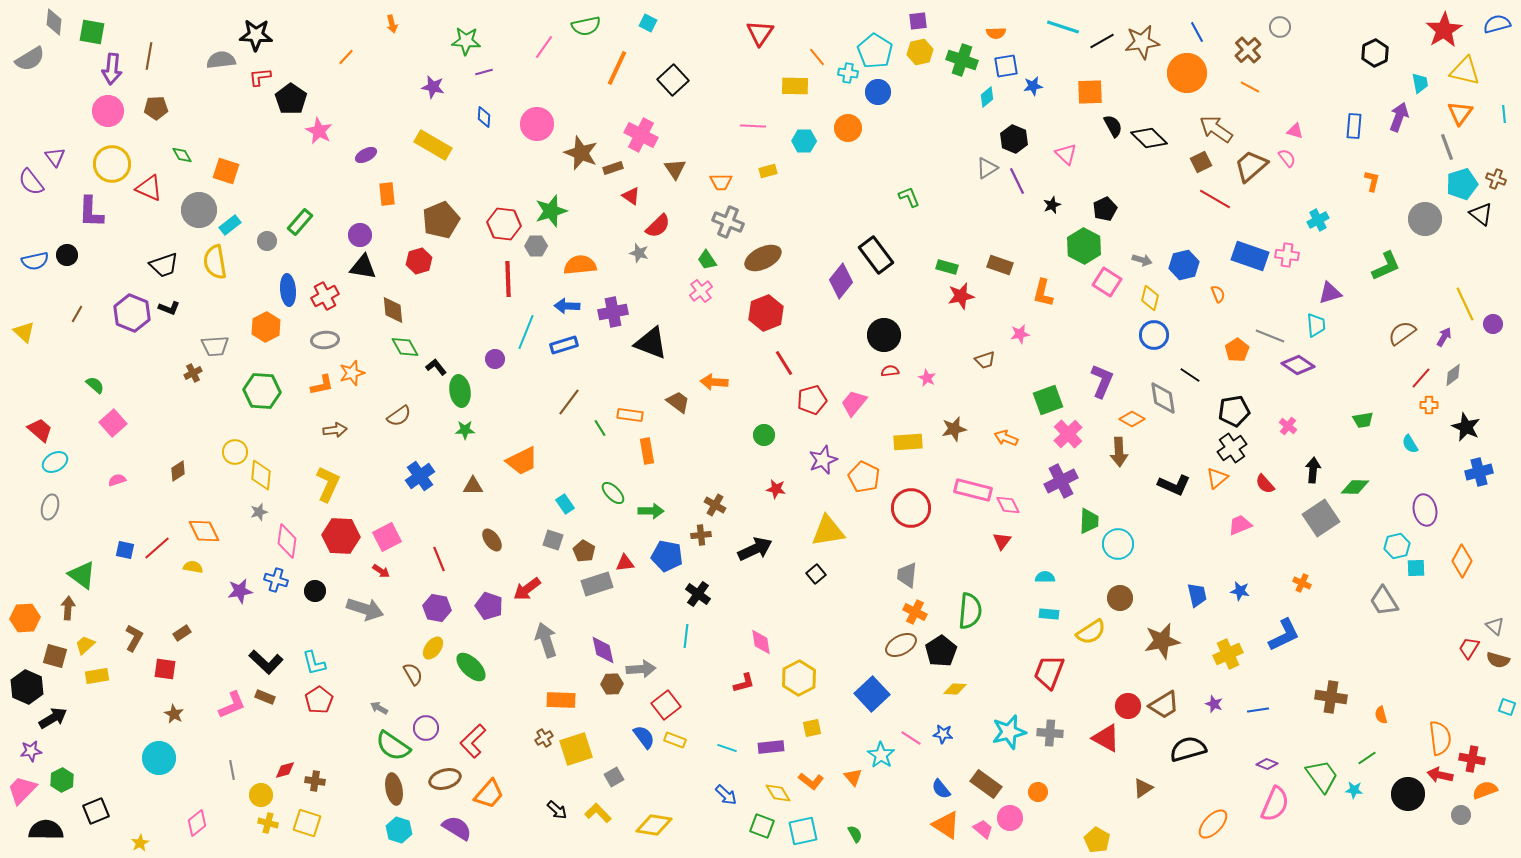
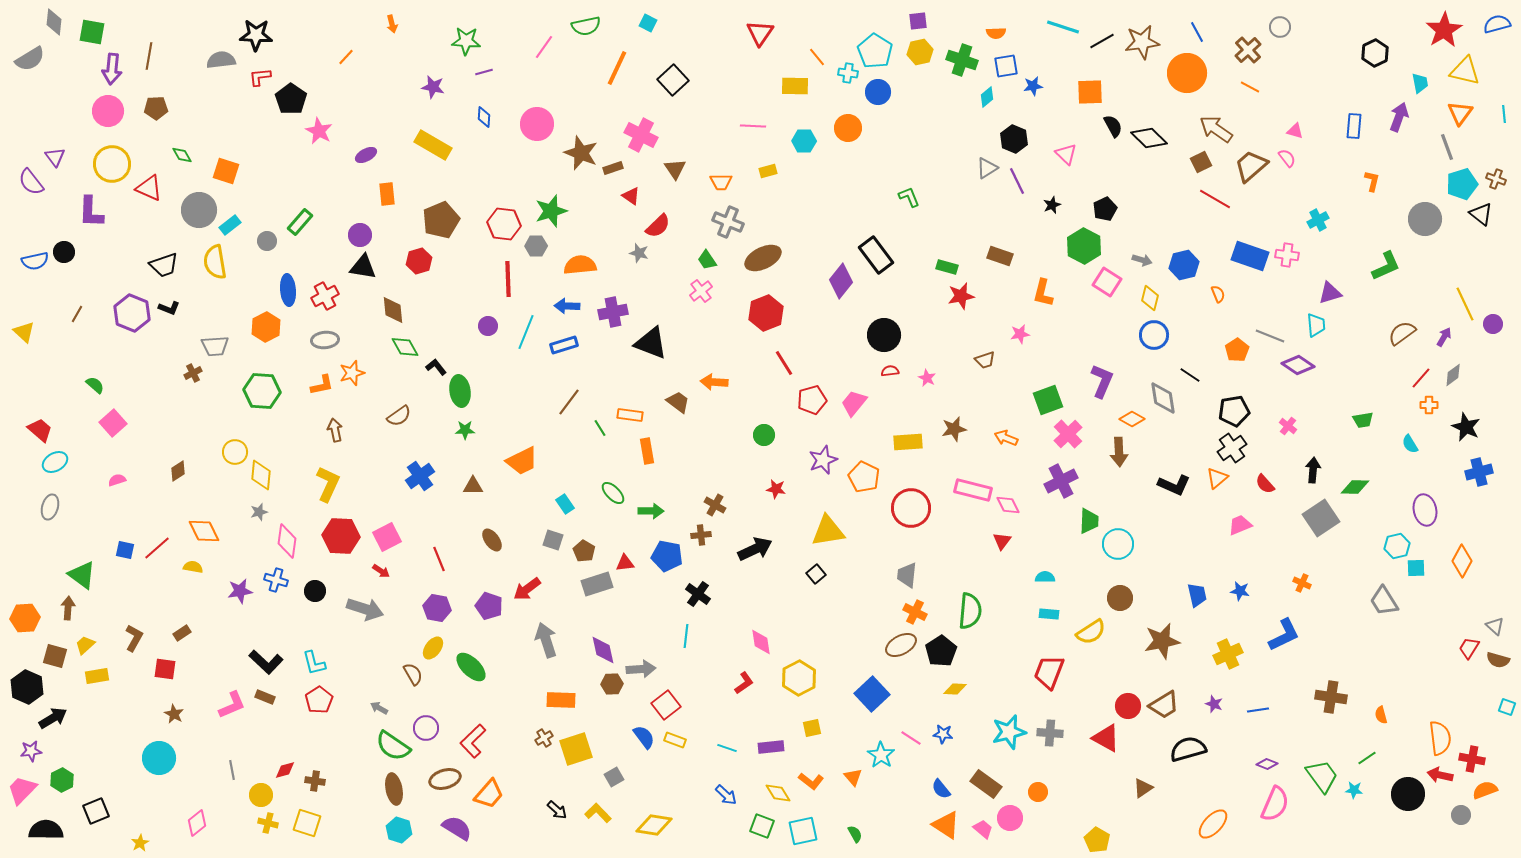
black circle at (67, 255): moved 3 px left, 3 px up
brown rectangle at (1000, 265): moved 9 px up
purple circle at (495, 359): moved 7 px left, 33 px up
brown arrow at (335, 430): rotated 95 degrees counterclockwise
red L-shape at (744, 683): rotated 20 degrees counterclockwise
